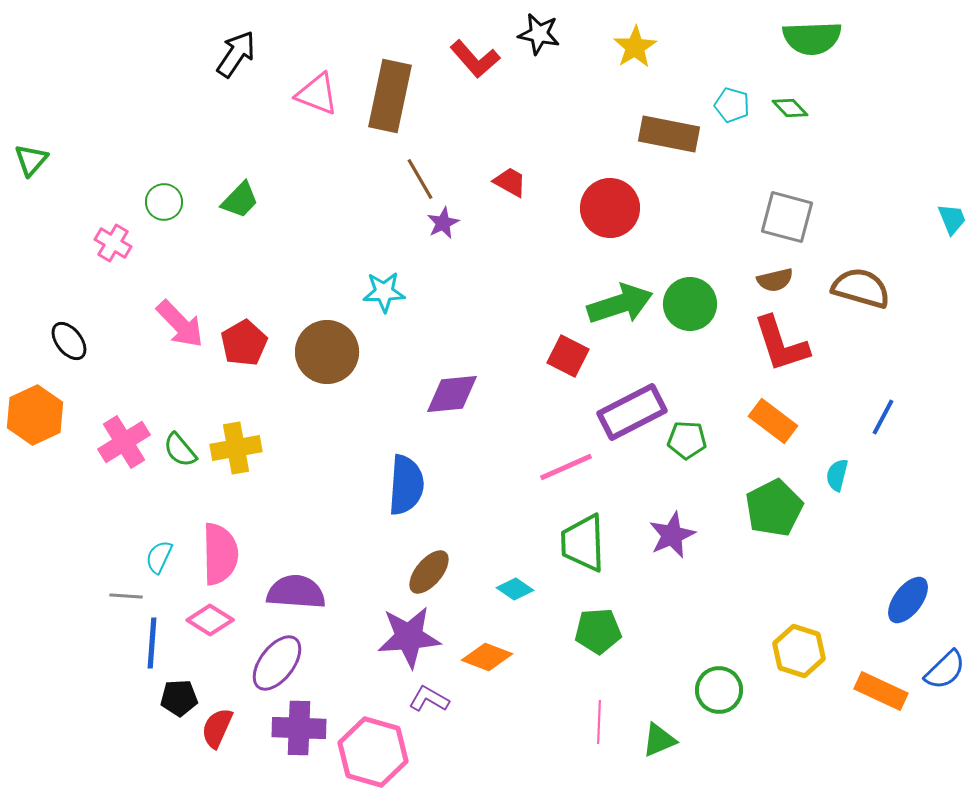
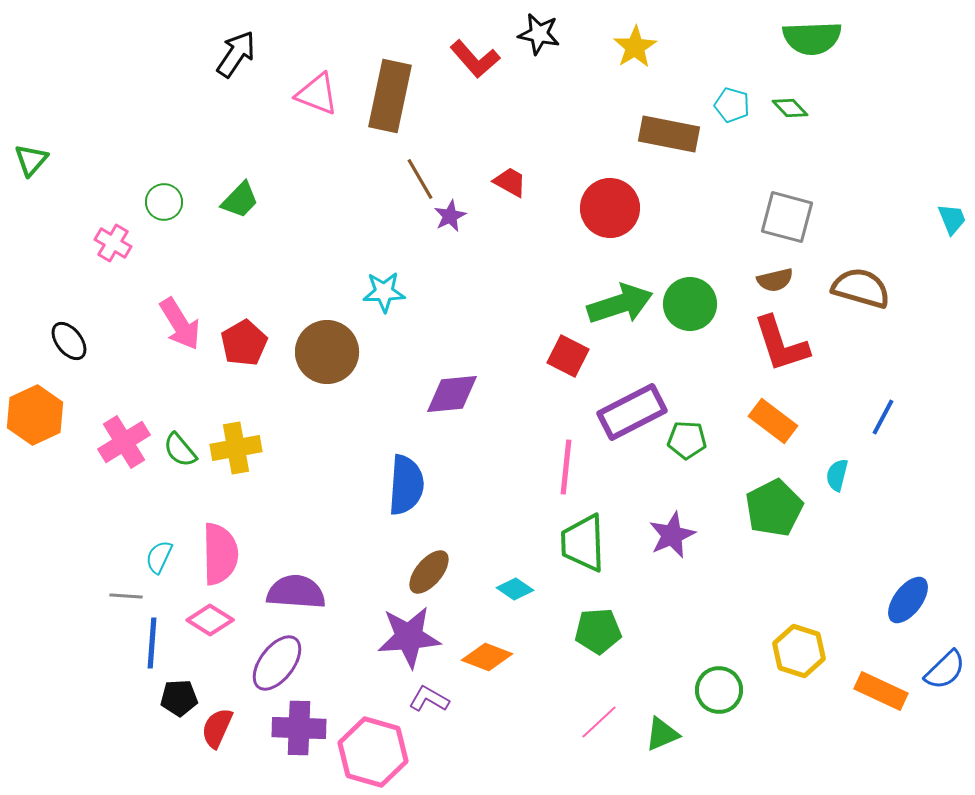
purple star at (443, 223): moved 7 px right, 7 px up
pink arrow at (180, 324): rotated 12 degrees clockwise
pink line at (566, 467): rotated 60 degrees counterclockwise
pink line at (599, 722): rotated 45 degrees clockwise
green triangle at (659, 740): moved 3 px right, 6 px up
